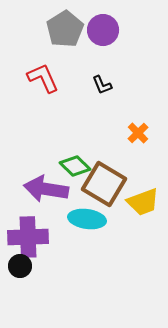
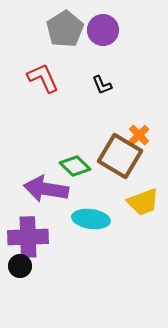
orange cross: moved 1 px right, 2 px down
brown square: moved 16 px right, 28 px up
cyan ellipse: moved 4 px right
